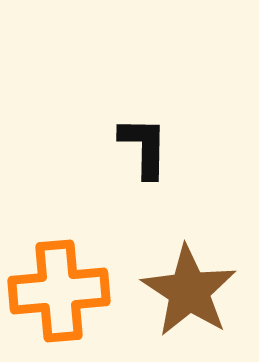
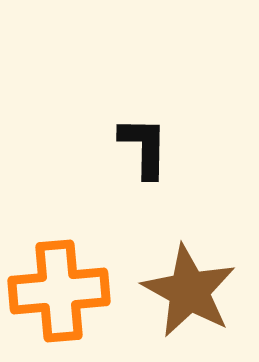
brown star: rotated 4 degrees counterclockwise
